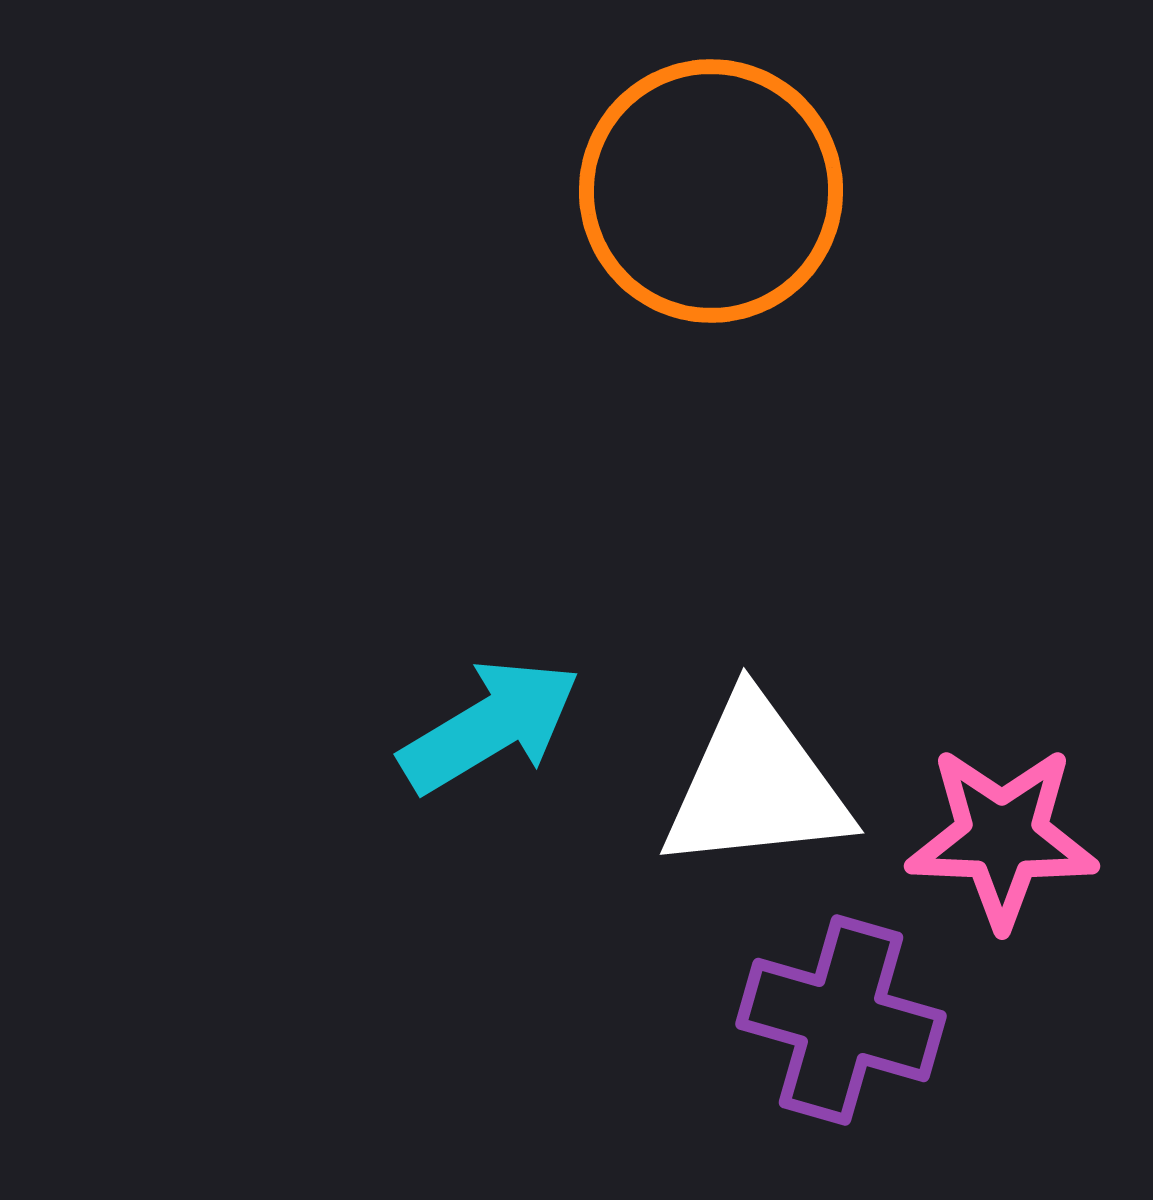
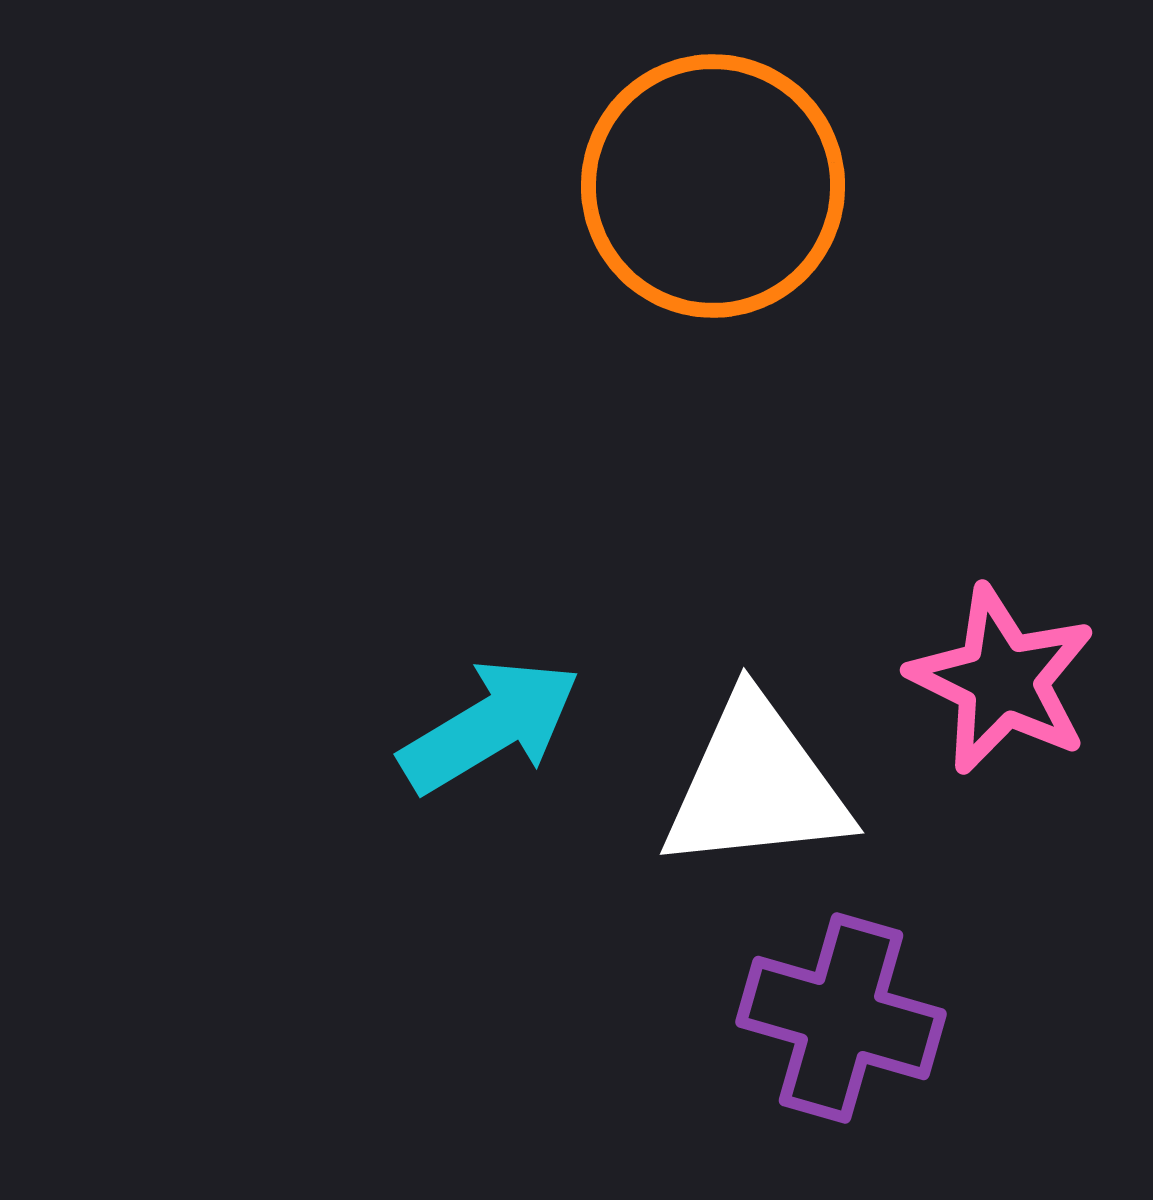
orange circle: moved 2 px right, 5 px up
pink star: moved 157 px up; rotated 24 degrees clockwise
purple cross: moved 2 px up
